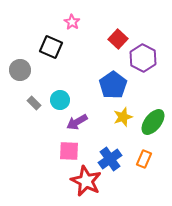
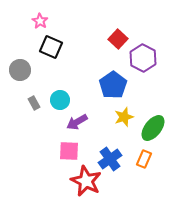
pink star: moved 32 px left, 1 px up
gray rectangle: rotated 16 degrees clockwise
yellow star: moved 1 px right
green ellipse: moved 6 px down
